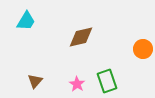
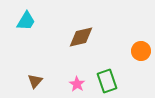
orange circle: moved 2 px left, 2 px down
